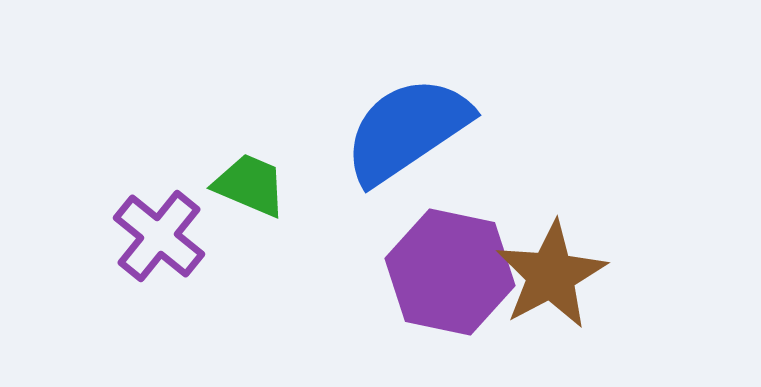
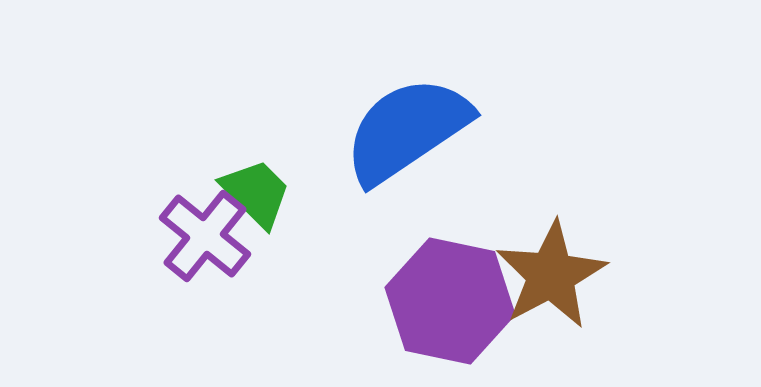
green trapezoid: moved 6 px right, 8 px down; rotated 22 degrees clockwise
purple cross: moved 46 px right
purple hexagon: moved 29 px down
